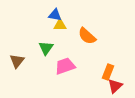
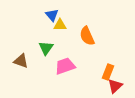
blue triangle: moved 3 px left; rotated 40 degrees clockwise
orange semicircle: rotated 24 degrees clockwise
brown triangle: moved 4 px right; rotated 49 degrees counterclockwise
